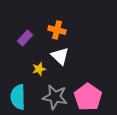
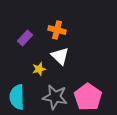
cyan semicircle: moved 1 px left
